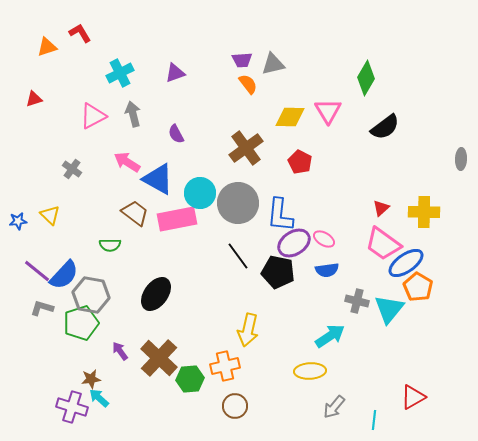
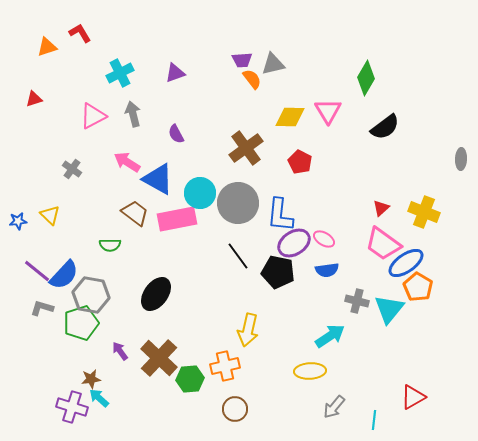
orange semicircle at (248, 84): moved 4 px right, 5 px up
yellow cross at (424, 212): rotated 20 degrees clockwise
brown circle at (235, 406): moved 3 px down
